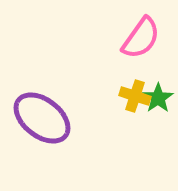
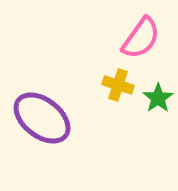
yellow cross: moved 17 px left, 11 px up
